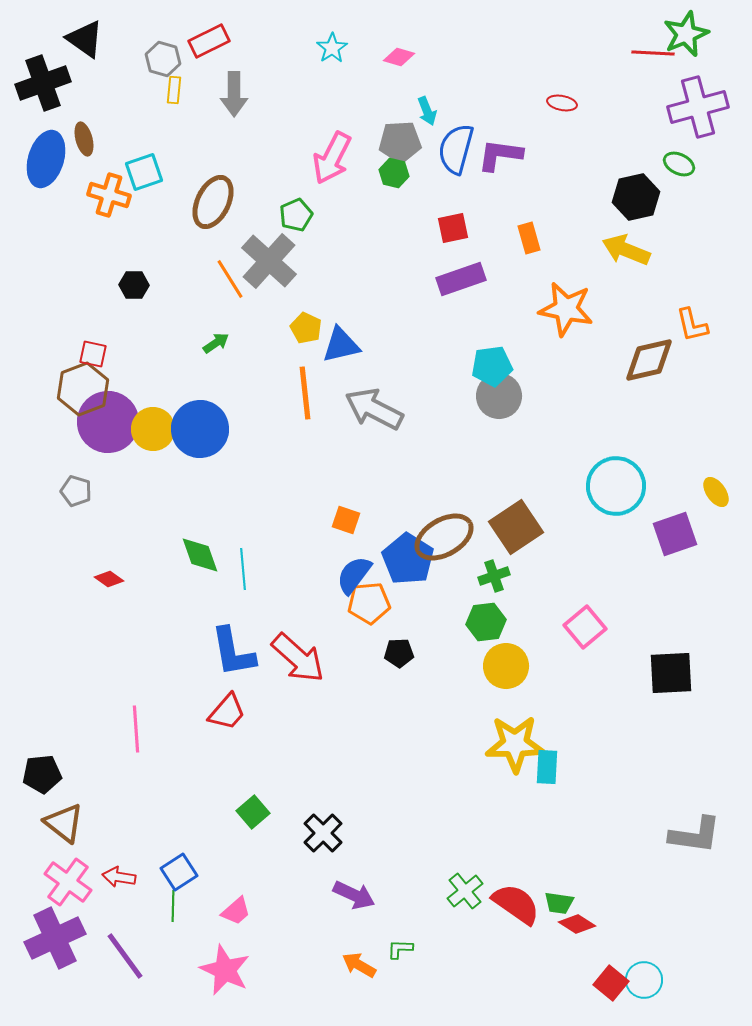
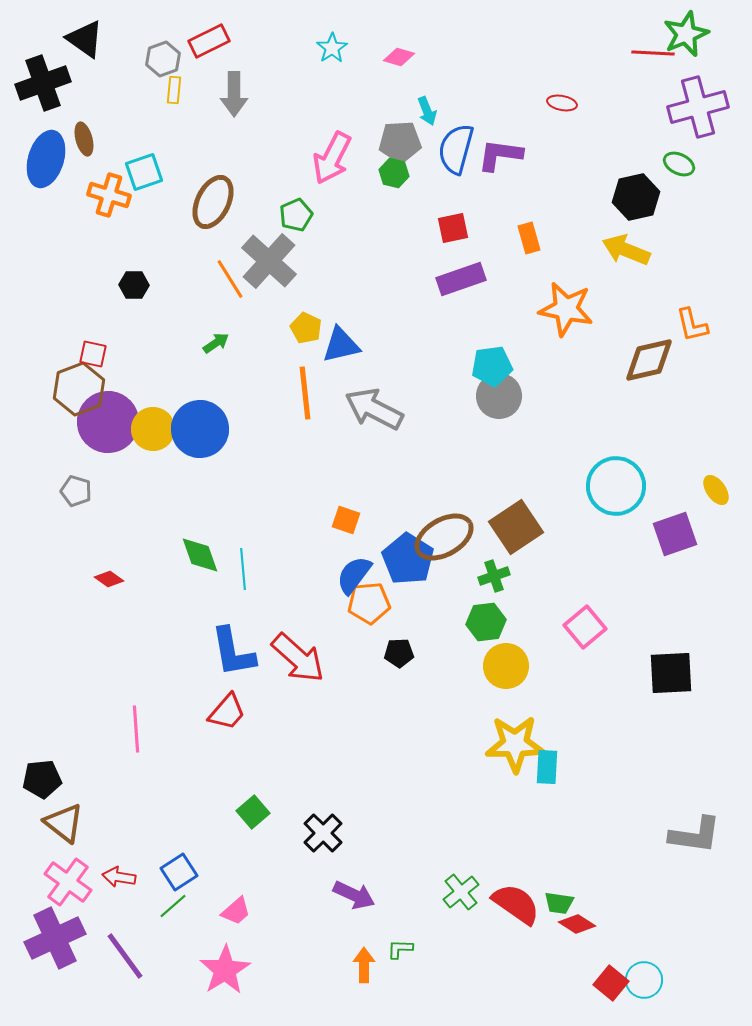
gray hexagon at (163, 59): rotated 24 degrees clockwise
brown hexagon at (83, 389): moved 4 px left
yellow ellipse at (716, 492): moved 2 px up
black pentagon at (42, 774): moved 5 px down
green cross at (465, 891): moved 4 px left, 1 px down
green line at (173, 906): rotated 48 degrees clockwise
orange arrow at (359, 965): moved 5 px right; rotated 60 degrees clockwise
pink star at (225, 970): rotated 15 degrees clockwise
